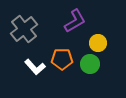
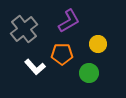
purple L-shape: moved 6 px left
yellow circle: moved 1 px down
orange pentagon: moved 5 px up
green circle: moved 1 px left, 9 px down
